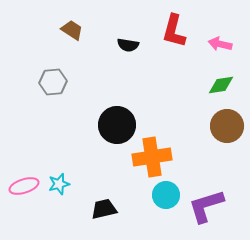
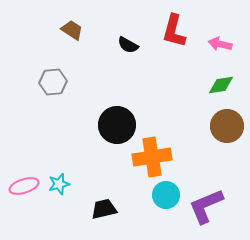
black semicircle: rotated 20 degrees clockwise
purple L-shape: rotated 6 degrees counterclockwise
